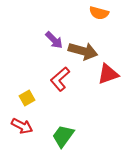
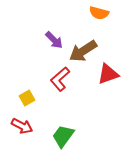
brown arrow: rotated 132 degrees clockwise
